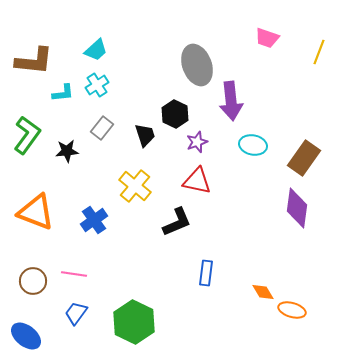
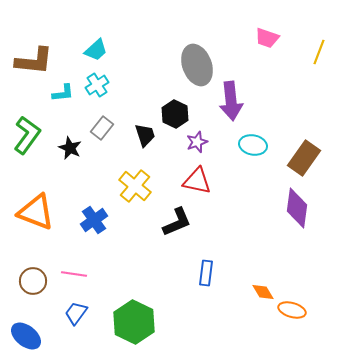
black star: moved 3 px right, 3 px up; rotated 30 degrees clockwise
